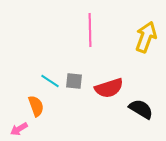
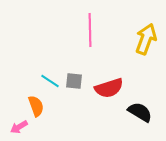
yellow arrow: moved 2 px down
black semicircle: moved 1 px left, 3 px down
pink arrow: moved 2 px up
